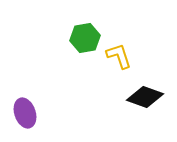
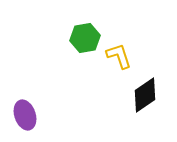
black diamond: moved 2 px up; rotated 54 degrees counterclockwise
purple ellipse: moved 2 px down
